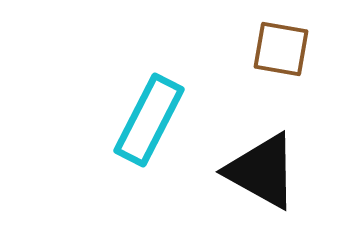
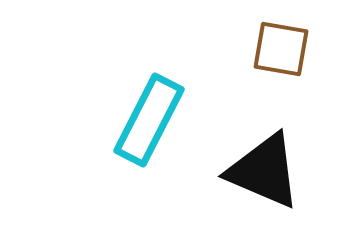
black triangle: moved 2 px right; rotated 6 degrees counterclockwise
